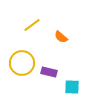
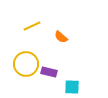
yellow line: moved 1 px down; rotated 12 degrees clockwise
yellow circle: moved 4 px right, 1 px down
